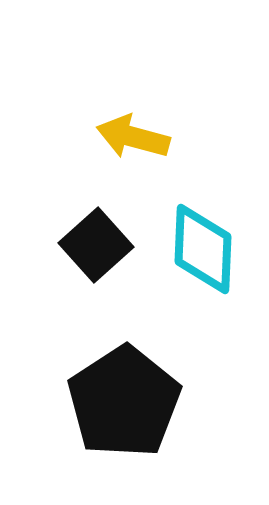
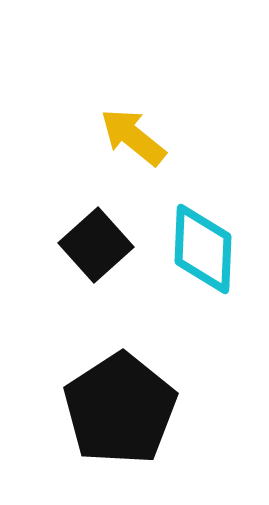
yellow arrow: rotated 24 degrees clockwise
black pentagon: moved 4 px left, 7 px down
